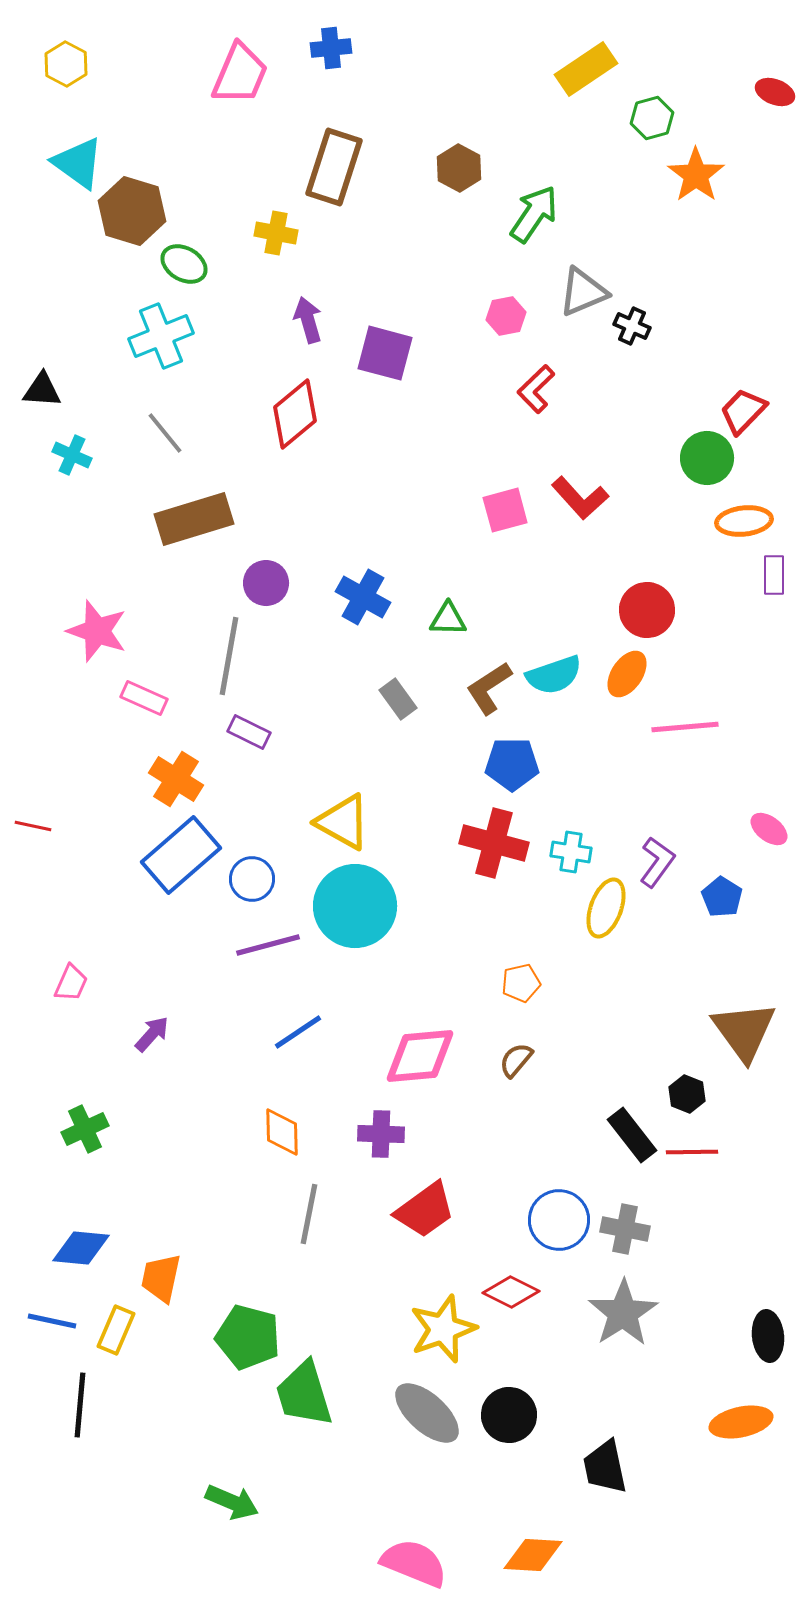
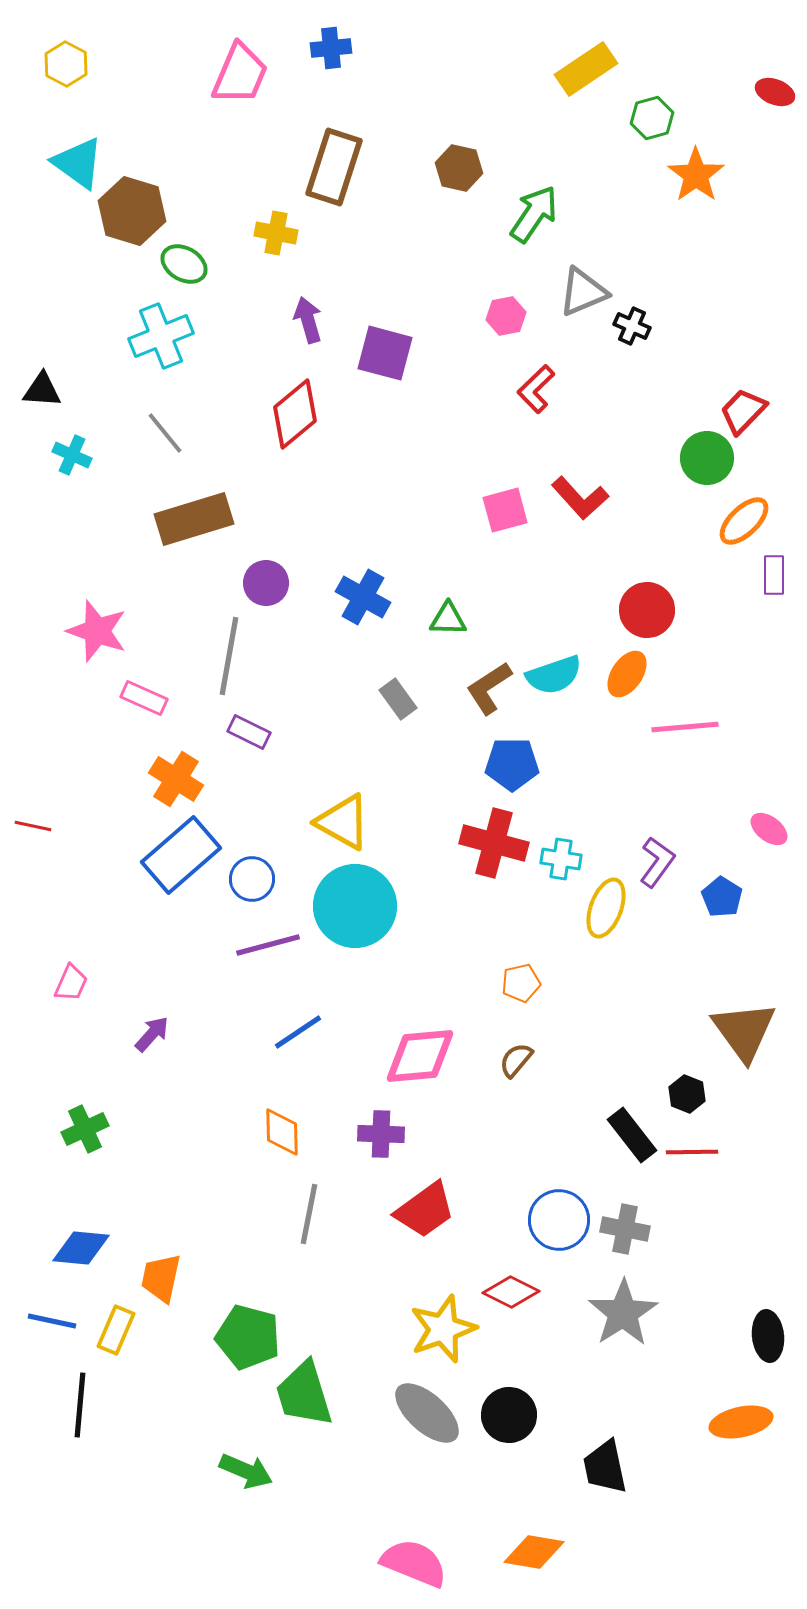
brown hexagon at (459, 168): rotated 15 degrees counterclockwise
orange ellipse at (744, 521): rotated 38 degrees counterclockwise
cyan cross at (571, 852): moved 10 px left, 7 px down
green arrow at (232, 1502): moved 14 px right, 31 px up
orange diamond at (533, 1555): moved 1 px right, 3 px up; rotated 6 degrees clockwise
